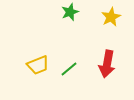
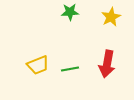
green star: rotated 18 degrees clockwise
green line: moved 1 px right; rotated 30 degrees clockwise
